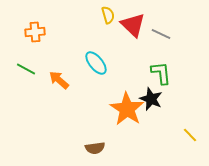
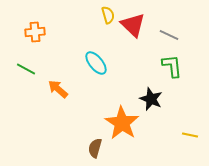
gray line: moved 8 px right, 1 px down
green L-shape: moved 11 px right, 7 px up
orange arrow: moved 1 px left, 9 px down
orange star: moved 5 px left, 14 px down
yellow line: rotated 35 degrees counterclockwise
brown semicircle: rotated 114 degrees clockwise
